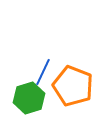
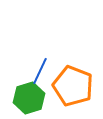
blue line: moved 3 px left, 1 px up
